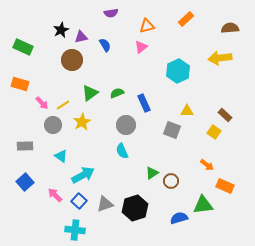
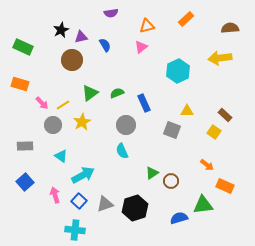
pink arrow at (55, 195): rotated 28 degrees clockwise
